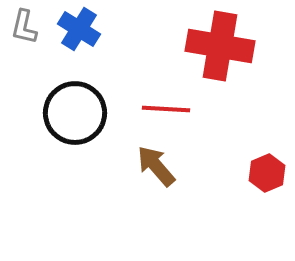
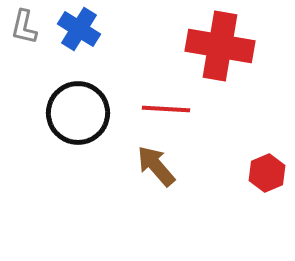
black circle: moved 3 px right
